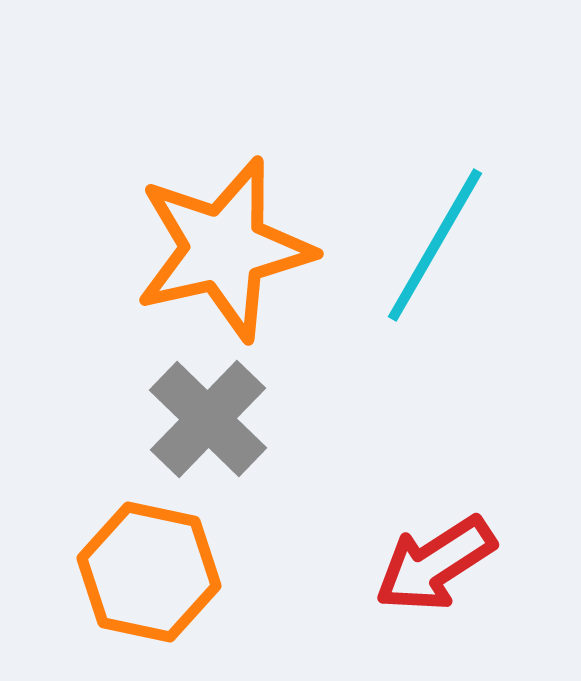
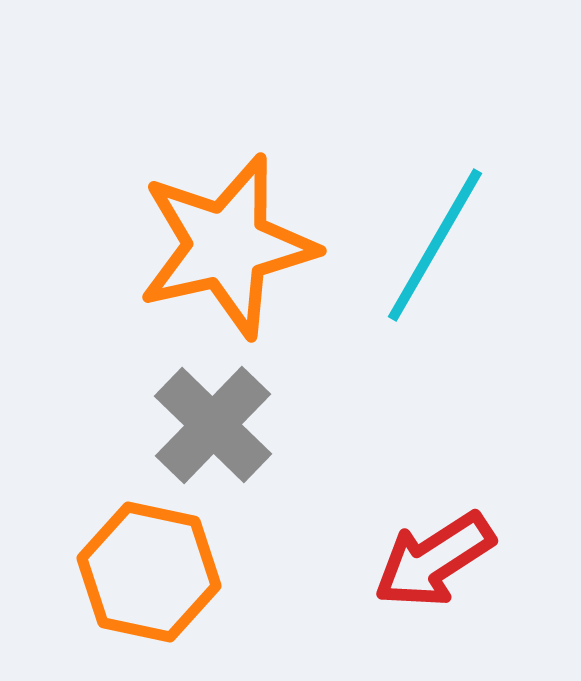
orange star: moved 3 px right, 3 px up
gray cross: moved 5 px right, 6 px down
red arrow: moved 1 px left, 4 px up
